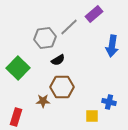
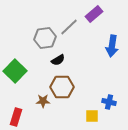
green square: moved 3 px left, 3 px down
